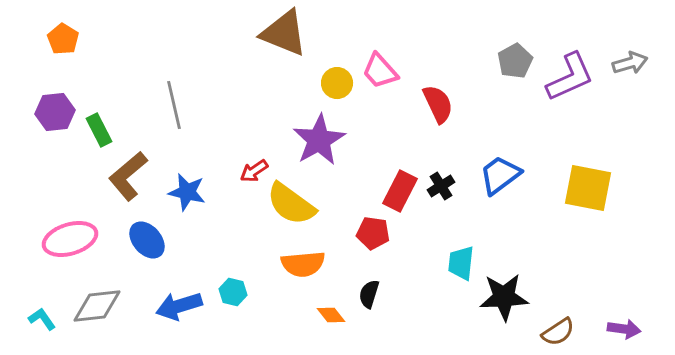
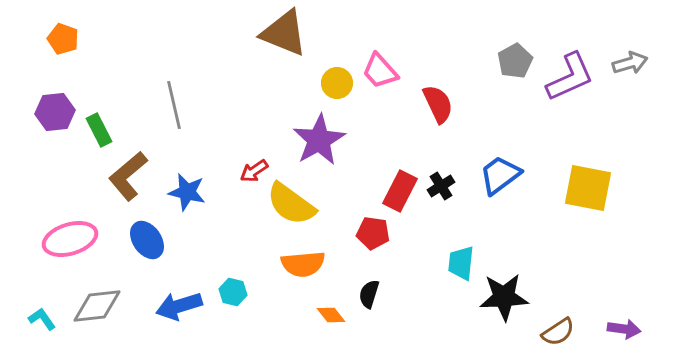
orange pentagon: rotated 12 degrees counterclockwise
blue ellipse: rotated 6 degrees clockwise
